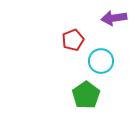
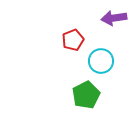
green pentagon: rotated 8 degrees clockwise
